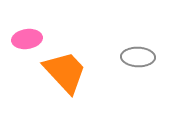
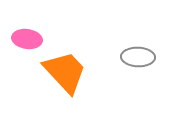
pink ellipse: rotated 16 degrees clockwise
